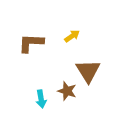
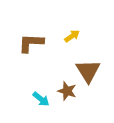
cyan arrow: rotated 42 degrees counterclockwise
